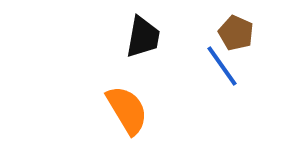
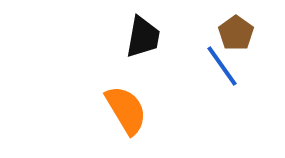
brown pentagon: rotated 12 degrees clockwise
orange semicircle: moved 1 px left
